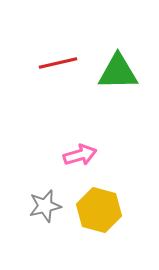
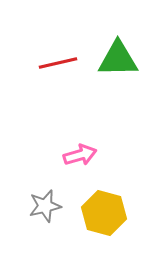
green triangle: moved 13 px up
yellow hexagon: moved 5 px right, 3 px down
